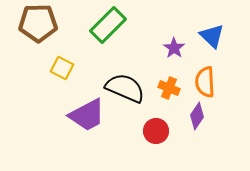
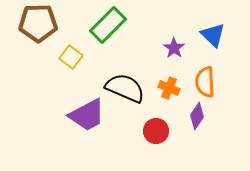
blue triangle: moved 1 px right, 1 px up
yellow square: moved 9 px right, 11 px up; rotated 10 degrees clockwise
